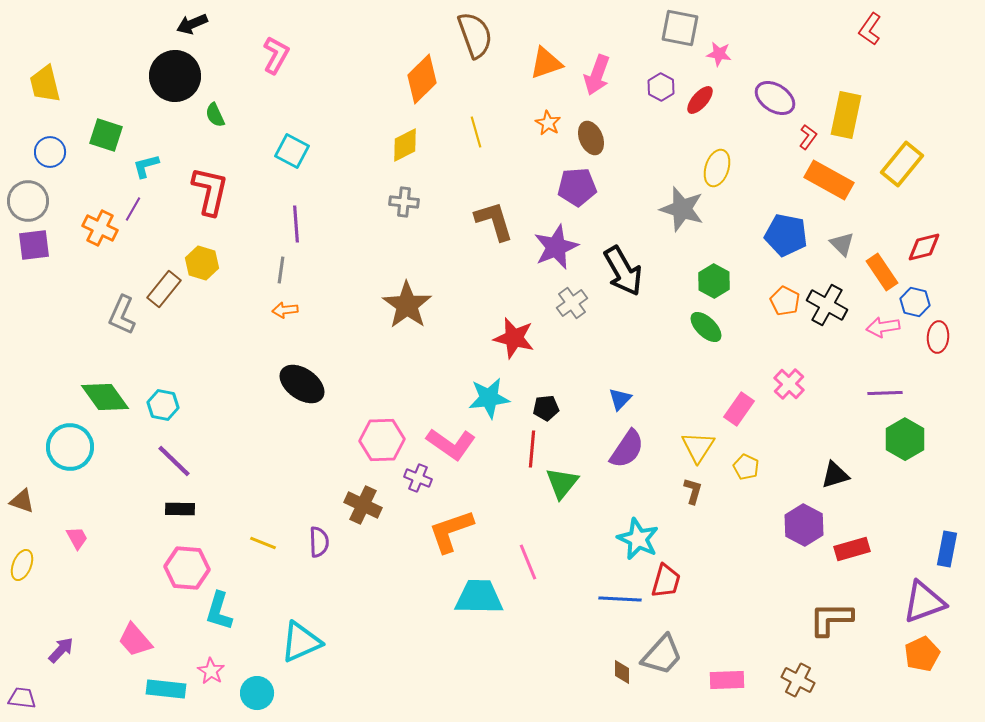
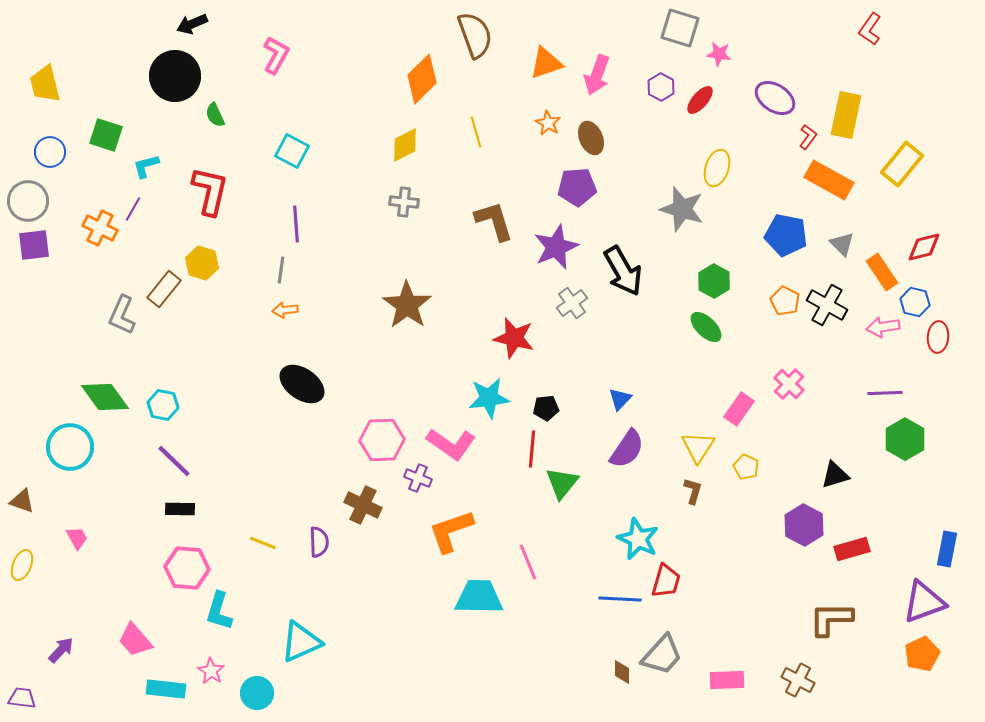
gray square at (680, 28): rotated 6 degrees clockwise
